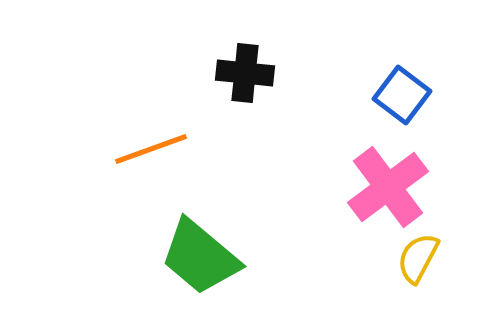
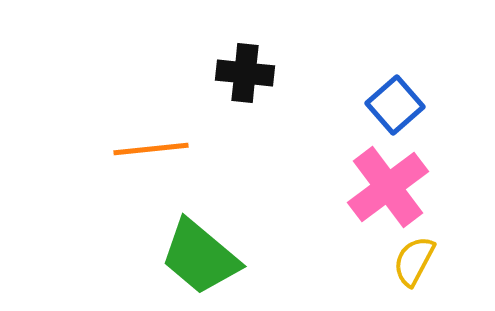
blue square: moved 7 px left, 10 px down; rotated 12 degrees clockwise
orange line: rotated 14 degrees clockwise
yellow semicircle: moved 4 px left, 3 px down
